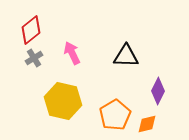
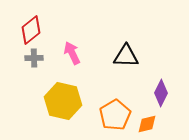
gray cross: rotated 30 degrees clockwise
purple diamond: moved 3 px right, 2 px down
